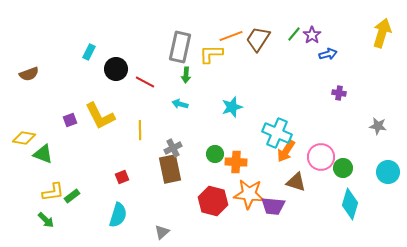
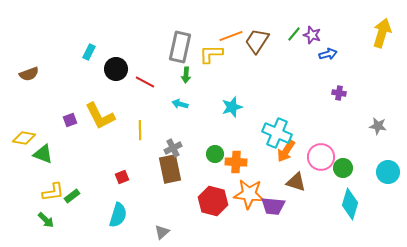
purple star at (312, 35): rotated 18 degrees counterclockwise
brown trapezoid at (258, 39): moved 1 px left, 2 px down
